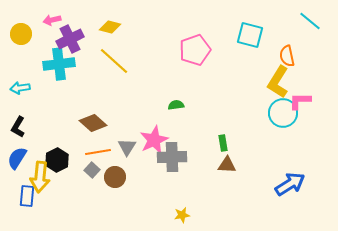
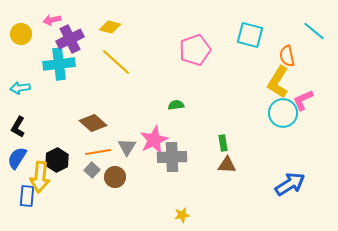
cyan line: moved 4 px right, 10 px down
yellow line: moved 2 px right, 1 px down
pink L-shape: moved 3 px right, 1 px up; rotated 25 degrees counterclockwise
